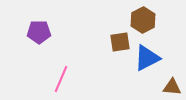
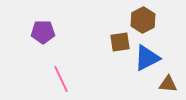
purple pentagon: moved 4 px right
pink line: rotated 48 degrees counterclockwise
brown triangle: moved 4 px left, 3 px up
